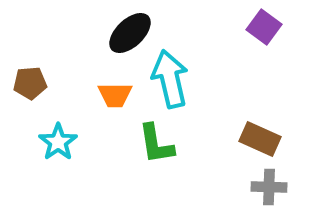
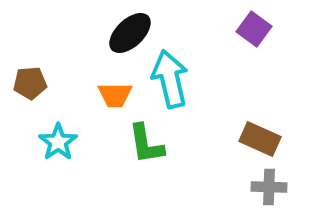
purple square: moved 10 px left, 2 px down
green L-shape: moved 10 px left
